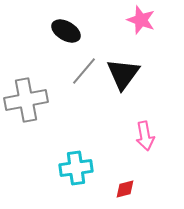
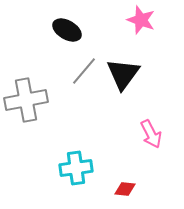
black ellipse: moved 1 px right, 1 px up
pink arrow: moved 6 px right, 2 px up; rotated 16 degrees counterclockwise
red diamond: rotated 20 degrees clockwise
